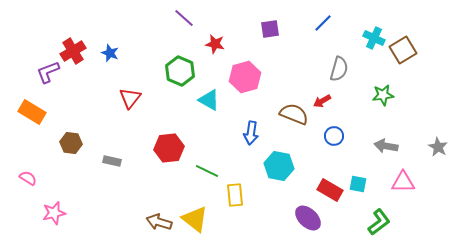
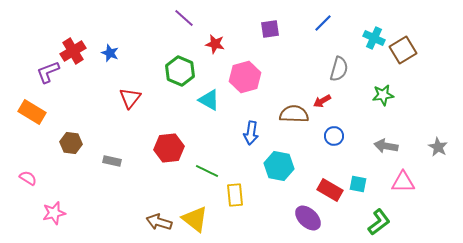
brown semicircle: rotated 20 degrees counterclockwise
